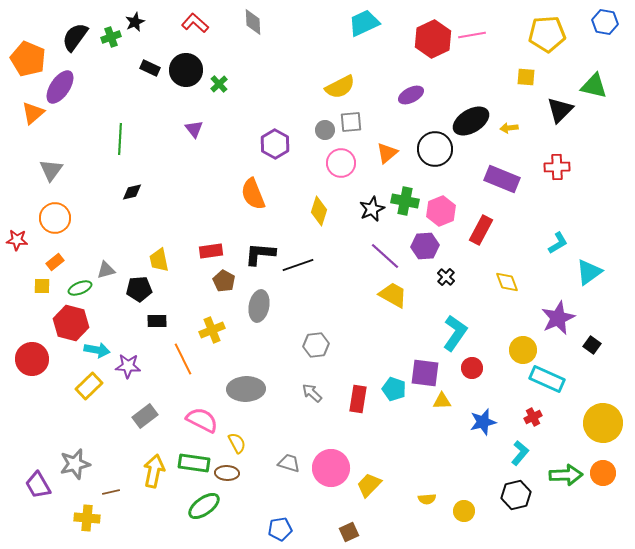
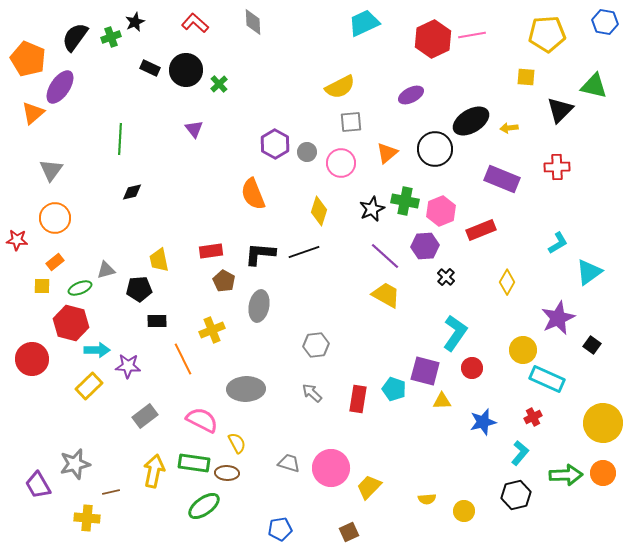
gray circle at (325, 130): moved 18 px left, 22 px down
red rectangle at (481, 230): rotated 40 degrees clockwise
black line at (298, 265): moved 6 px right, 13 px up
yellow diamond at (507, 282): rotated 50 degrees clockwise
yellow trapezoid at (393, 295): moved 7 px left
cyan arrow at (97, 350): rotated 10 degrees counterclockwise
purple square at (425, 373): moved 2 px up; rotated 8 degrees clockwise
yellow trapezoid at (369, 485): moved 2 px down
